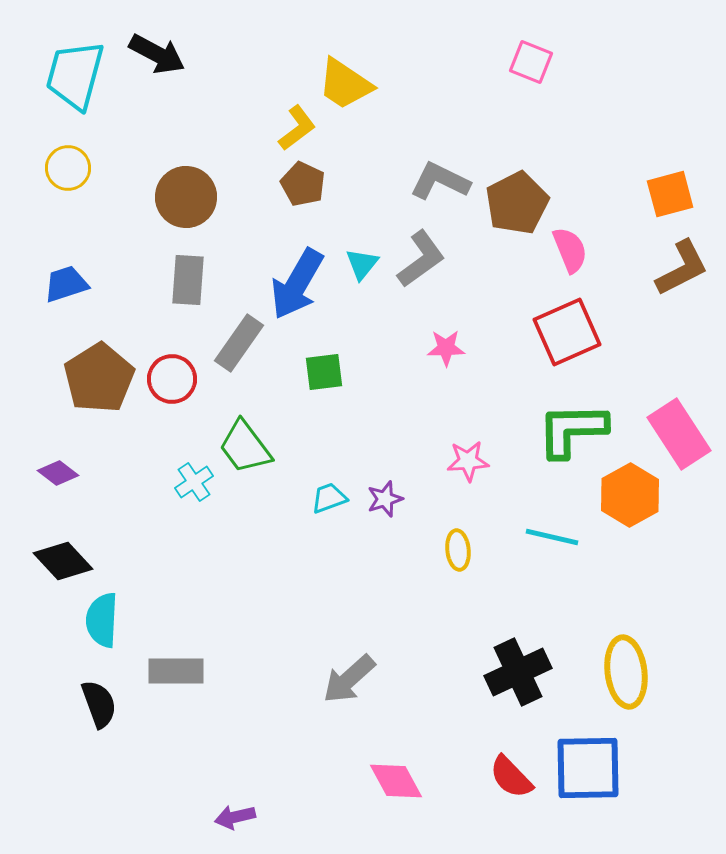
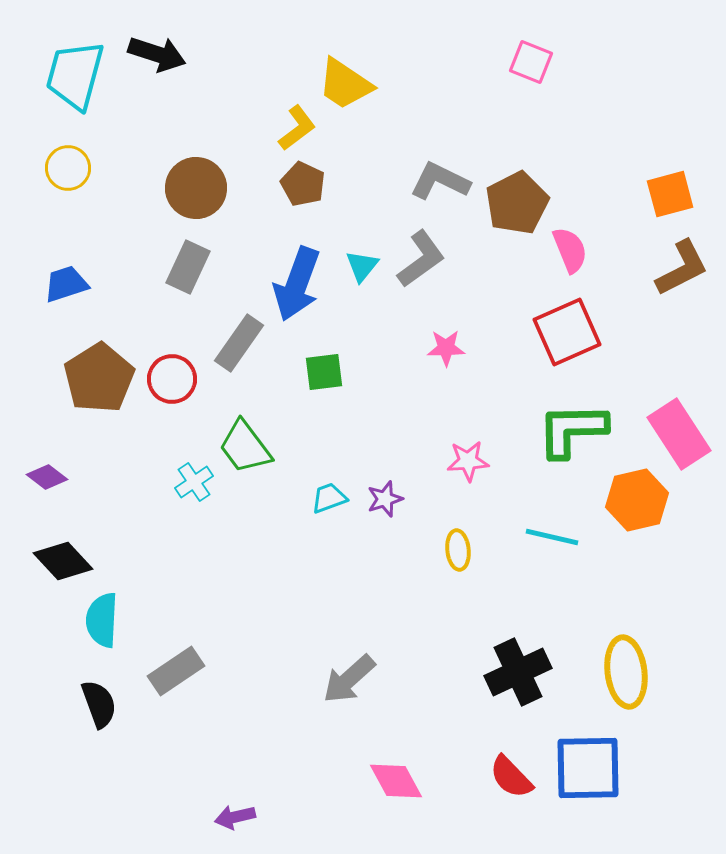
black arrow at (157, 54): rotated 10 degrees counterclockwise
brown circle at (186, 197): moved 10 px right, 9 px up
cyan triangle at (362, 264): moved 2 px down
gray rectangle at (188, 280): moved 13 px up; rotated 21 degrees clockwise
blue arrow at (297, 284): rotated 10 degrees counterclockwise
purple diamond at (58, 473): moved 11 px left, 4 px down
orange hexagon at (630, 495): moved 7 px right, 5 px down; rotated 16 degrees clockwise
gray rectangle at (176, 671): rotated 34 degrees counterclockwise
